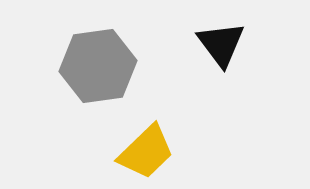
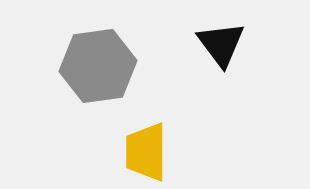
yellow trapezoid: rotated 134 degrees clockwise
